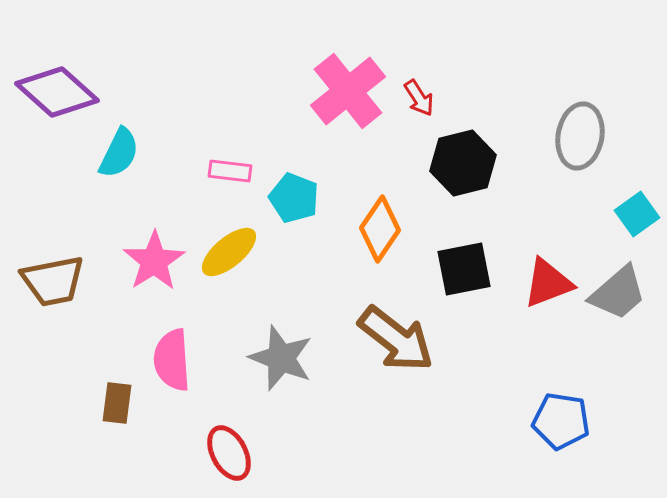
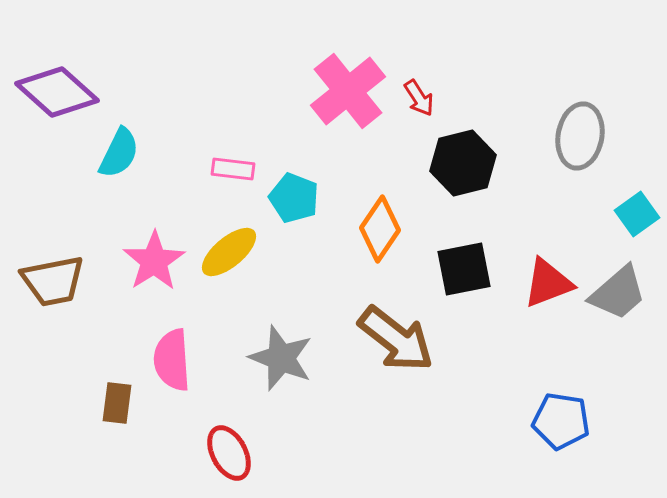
pink rectangle: moved 3 px right, 2 px up
